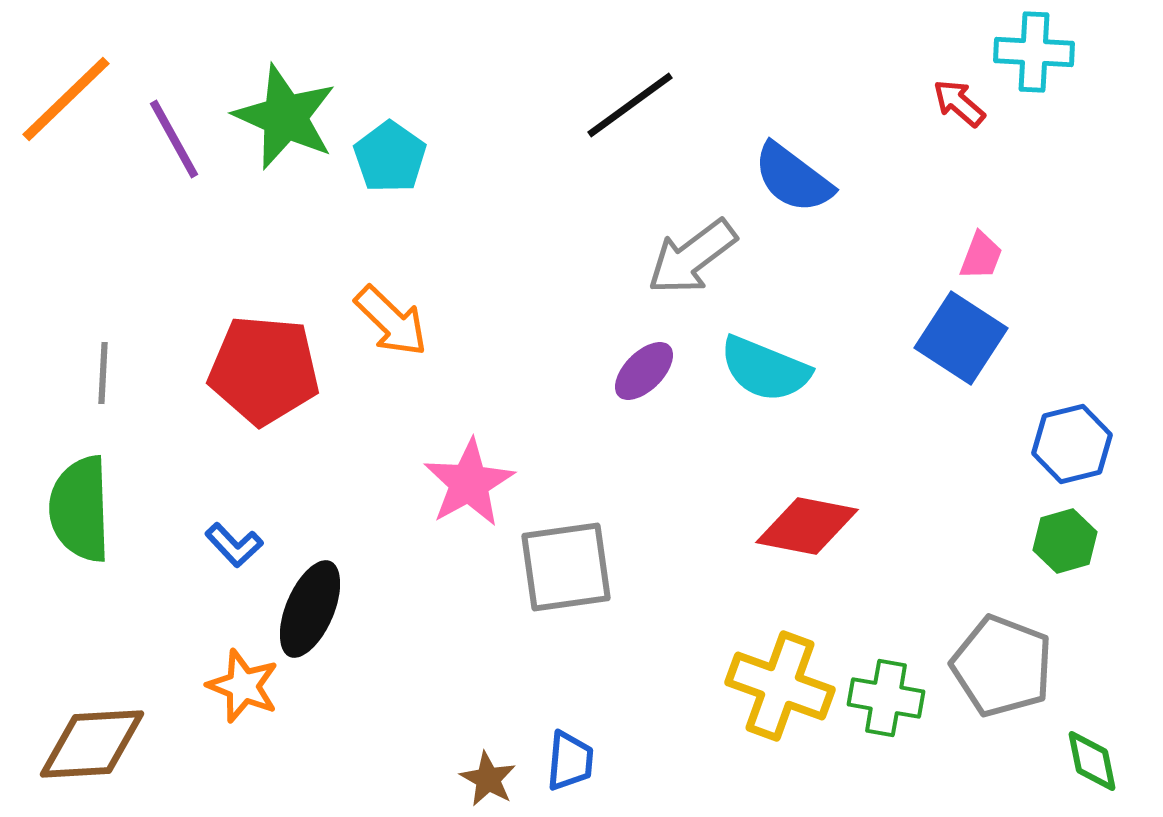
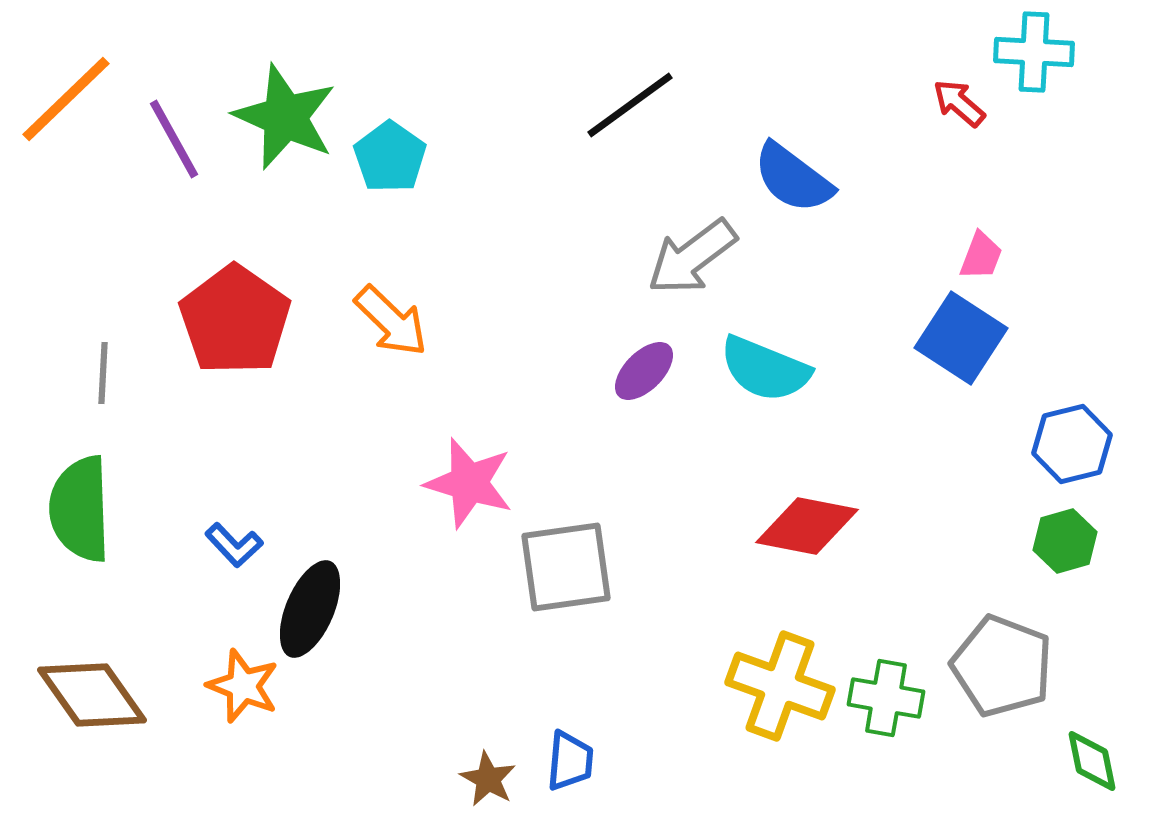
red pentagon: moved 29 px left, 50 px up; rotated 30 degrees clockwise
pink star: rotated 26 degrees counterclockwise
brown diamond: moved 49 px up; rotated 58 degrees clockwise
